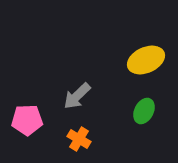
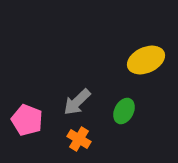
gray arrow: moved 6 px down
green ellipse: moved 20 px left
pink pentagon: rotated 24 degrees clockwise
